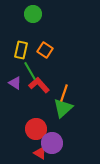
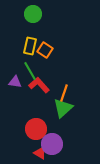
yellow rectangle: moved 9 px right, 4 px up
purple triangle: moved 1 px up; rotated 24 degrees counterclockwise
purple circle: moved 1 px down
